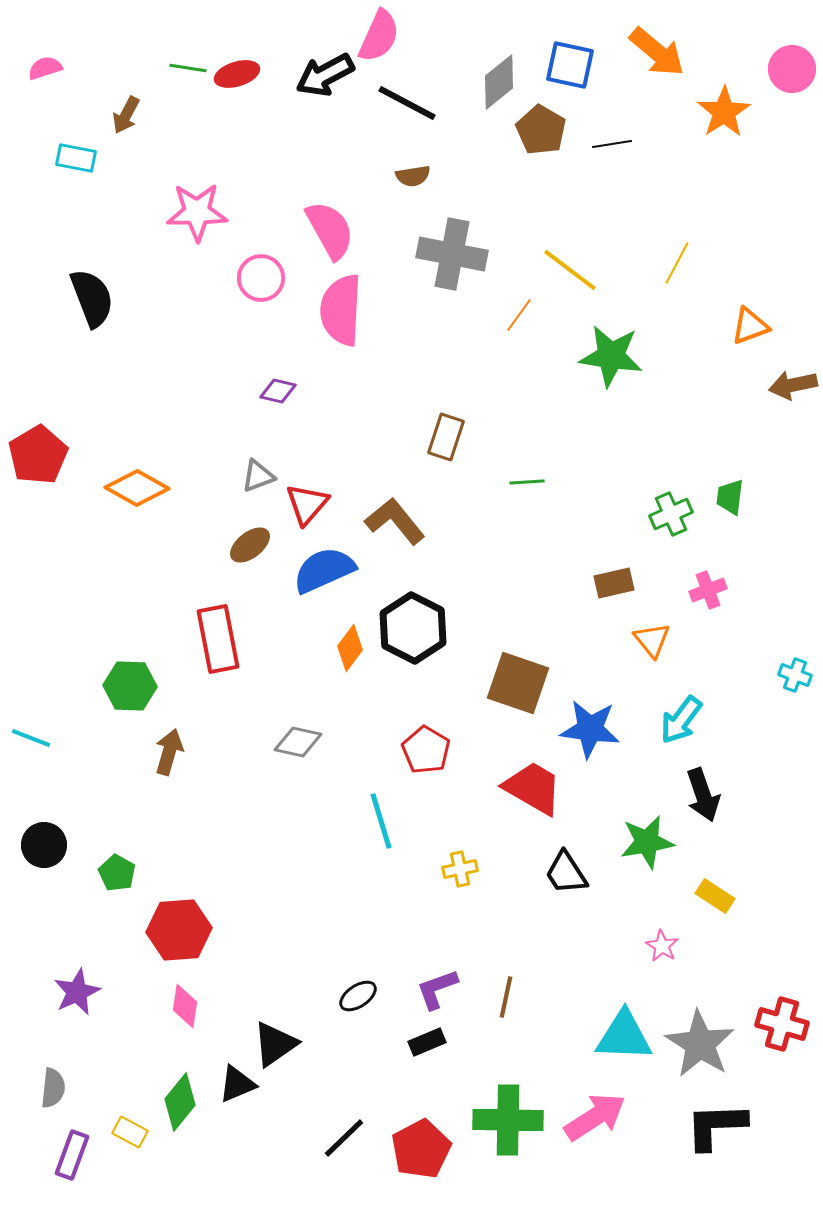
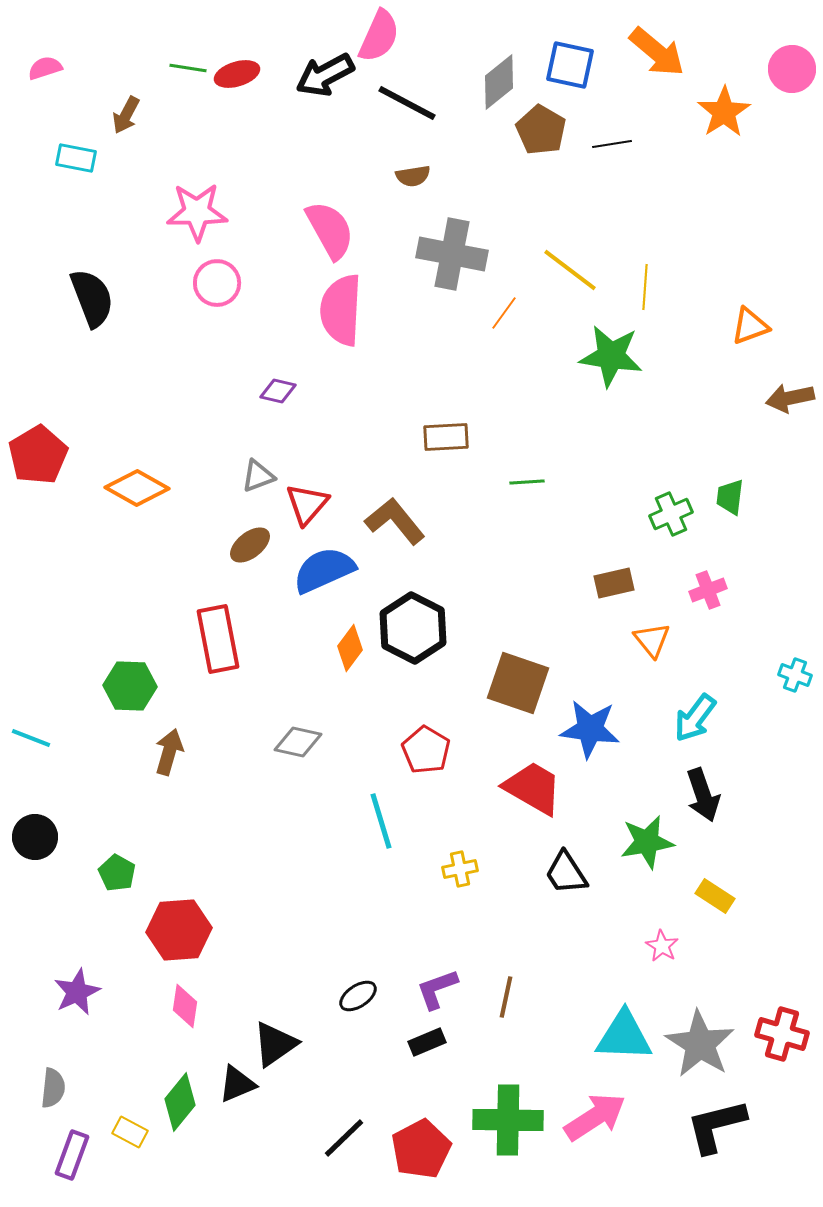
yellow line at (677, 263): moved 32 px left, 24 px down; rotated 24 degrees counterclockwise
pink circle at (261, 278): moved 44 px left, 5 px down
orange line at (519, 315): moved 15 px left, 2 px up
brown arrow at (793, 385): moved 3 px left, 13 px down
brown rectangle at (446, 437): rotated 69 degrees clockwise
cyan arrow at (681, 720): moved 14 px right, 2 px up
black circle at (44, 845): moved 9 px left, 8 px up
red cross at (782, 1024): moved 10 px down
black L-shape at (716, 1126): rotated 12 degrees counterclockwise
